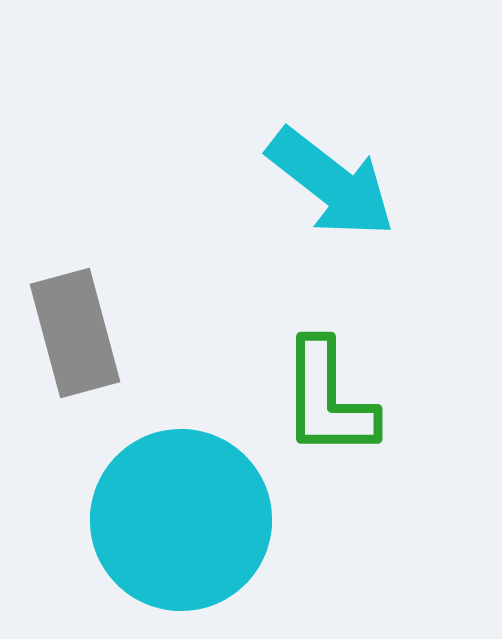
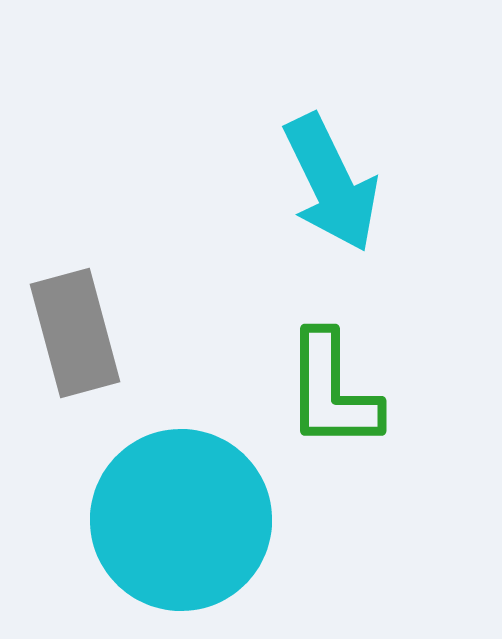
cyan arrow: rotated 26 degrees clockwise
green L-shape: moved 4 px right, 8 px up
